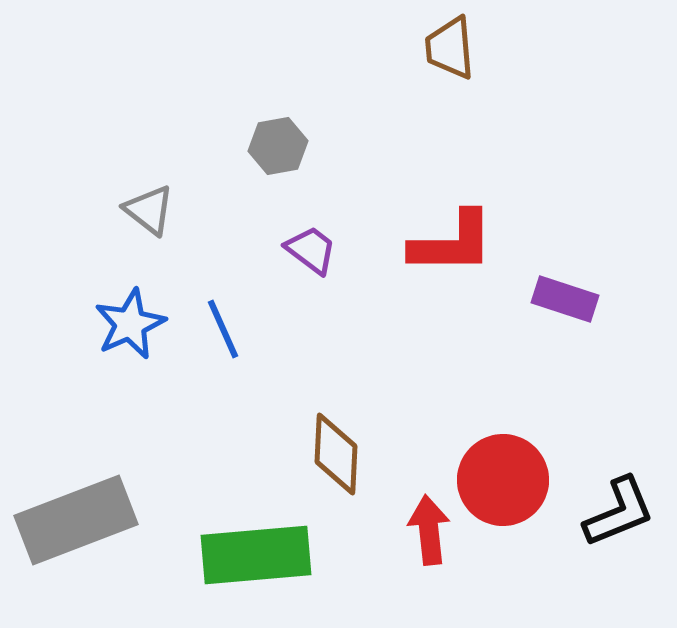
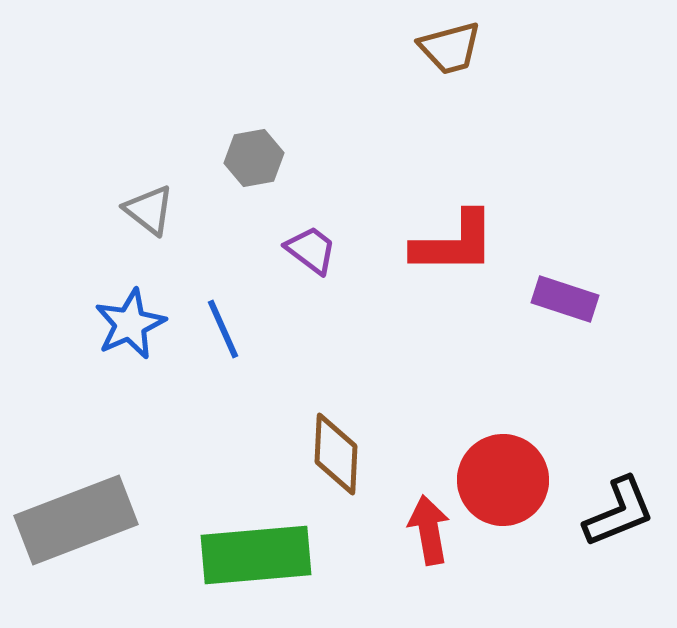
brown trapezoid: rotated 100 degrees counterclockwise
gray hexagon: moved 24 px left, 12 px down
red L-shape: moved 2 px right
red arrow: rotated 4 degrees counterclockwise
